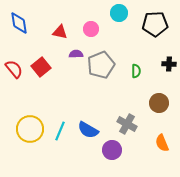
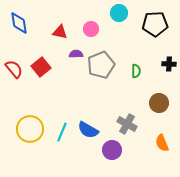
cyan line: moved 2 px right, 1 px down
